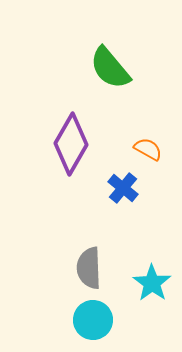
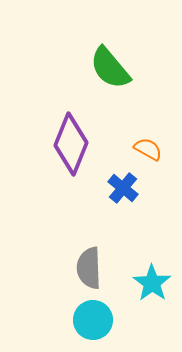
purple diamond: rotated 8 degrees counterclockwise
